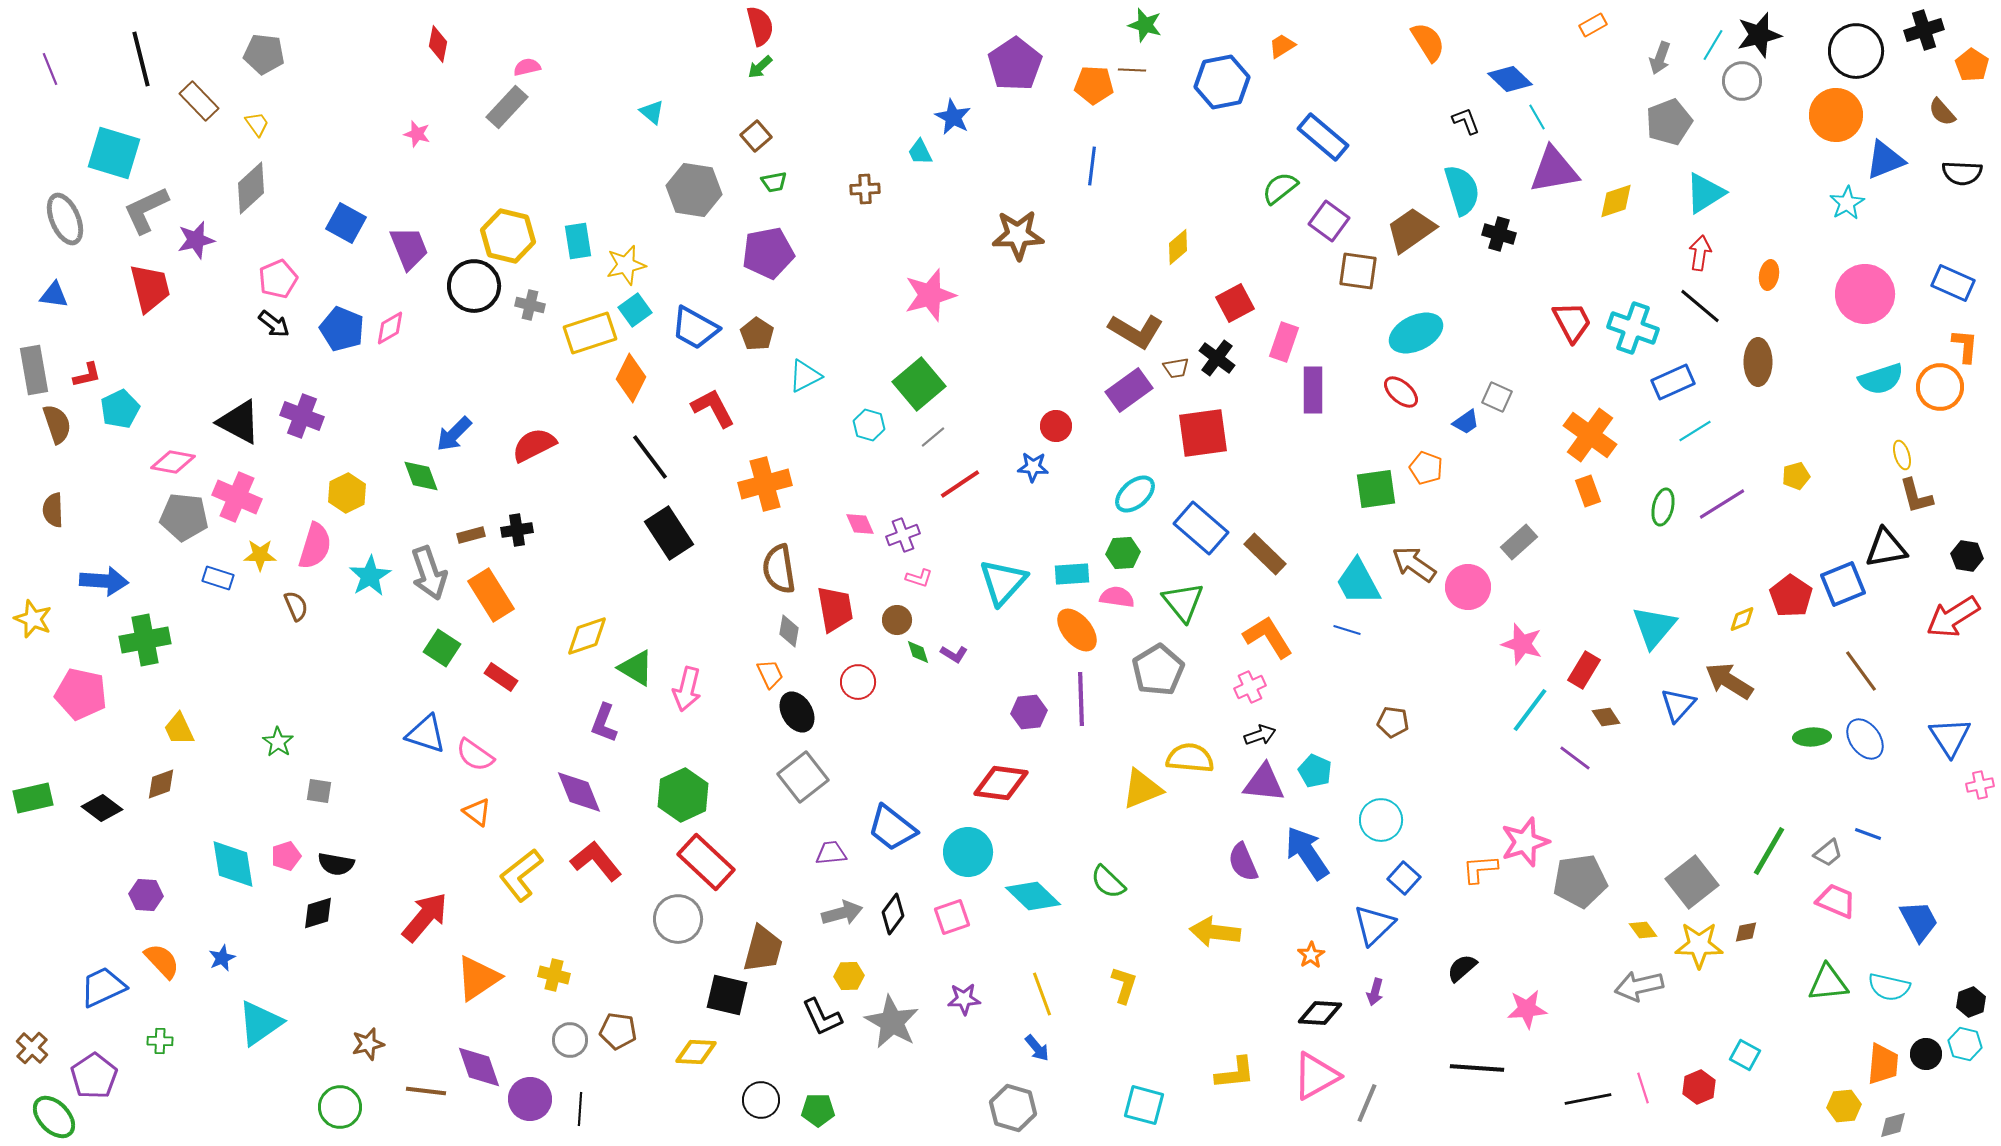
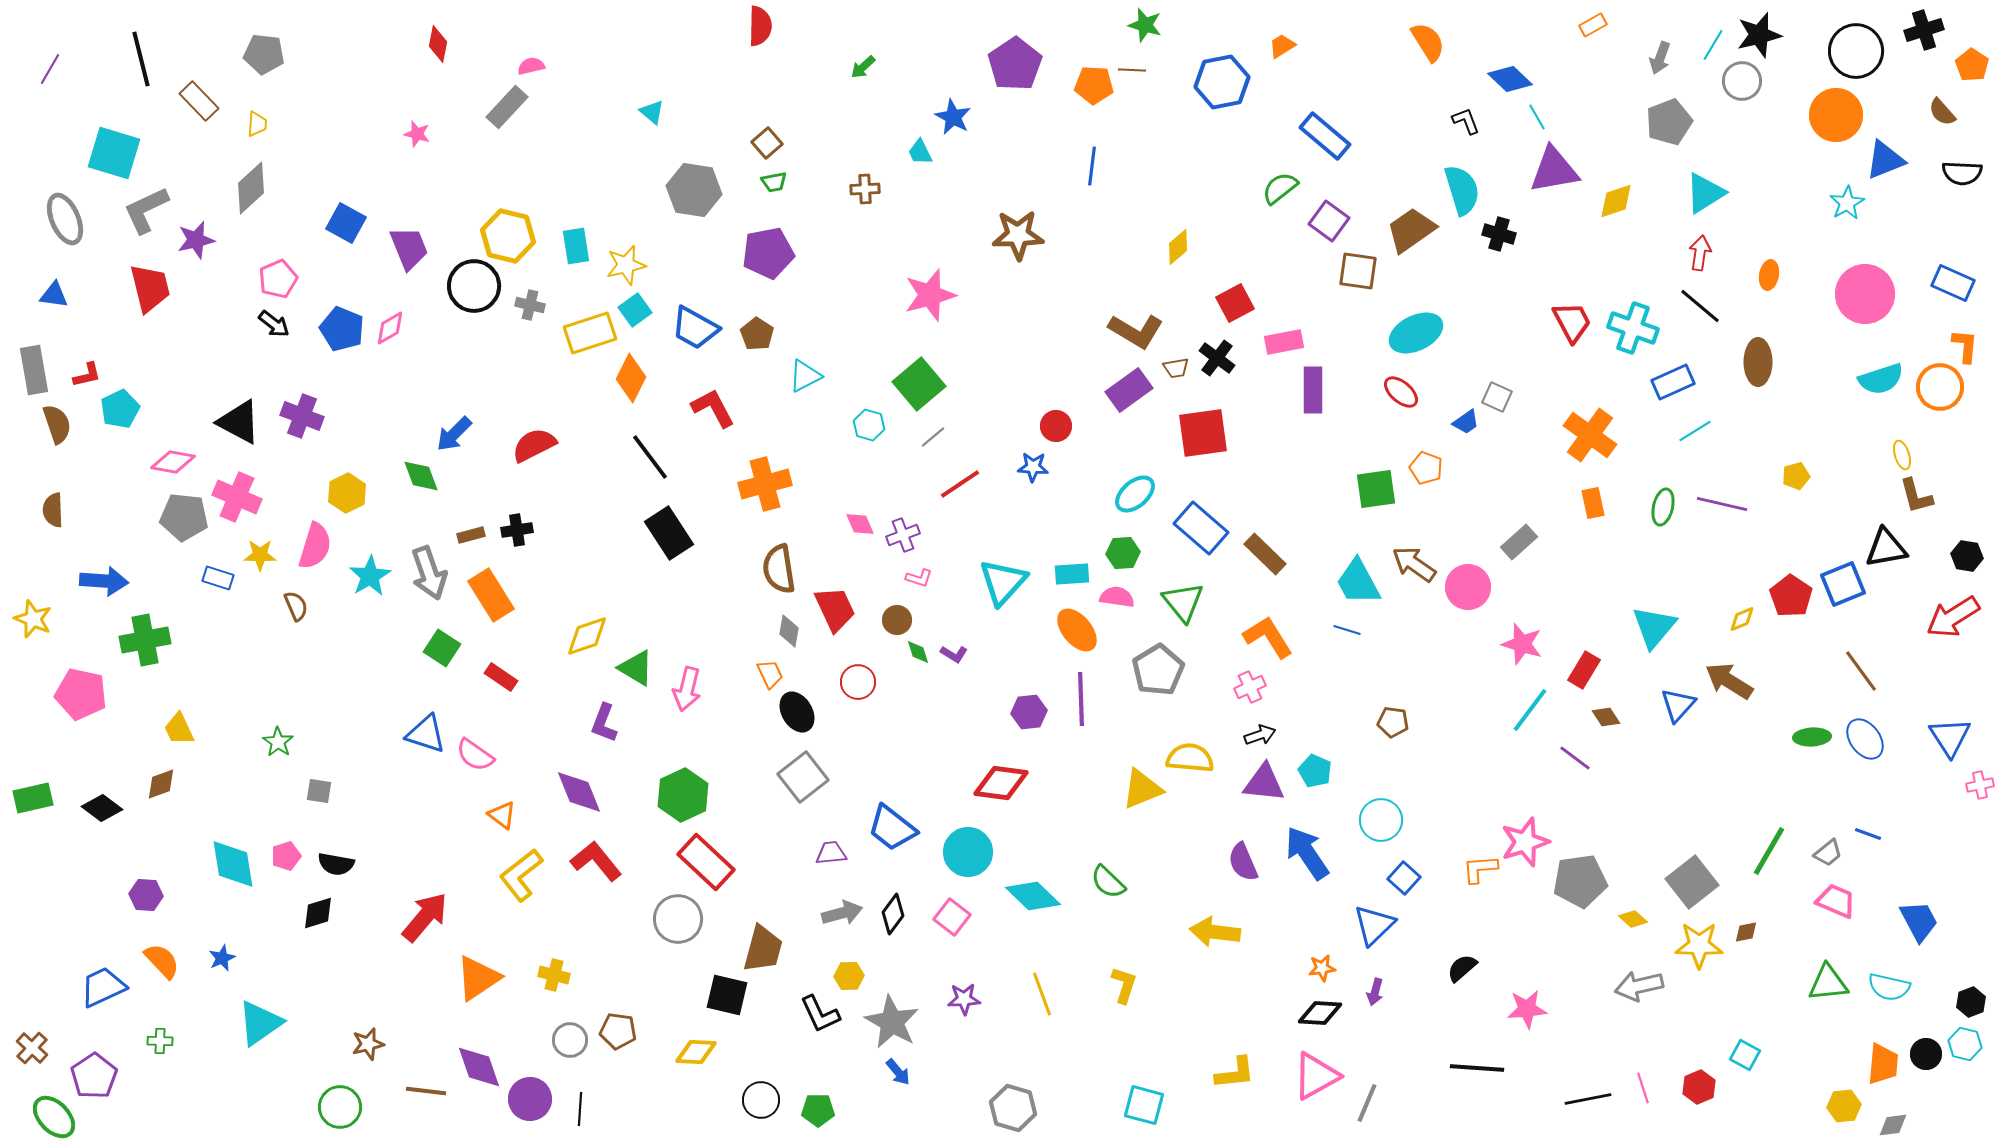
red semicircle at (760, 26): rotated 15 degrees clockwise
pink semicircle at (527, 67): moved 4 px right, 1 px up
green arrow at (760, 67): moved 103 px right
purple line at (50, 69): rotated 52 degrees clockwise
yellow trapezoid at (257, 124): rotated 40 degrees clockwise
brown square at (756, 136): moved 11 px right, 7 px down
blue rectangle at (1323, 137): moved 2 px right, 1 px up
cyan rectangle at (578, 241): moved 2 px left, 5 px down
pink rectangle at (1284, 342): rotated 60 degrees clockwise
orange rectangle at (1588, 491): moved 5 px right, 12 px down; rotated 8 degrees clockwise
purple line at (1722, 504): rotated 45 degrees clockwise
red trapezoid at (835, 609): rotated 15 degrees counterclockwise
orange triangle at (477, 812): moved 25 px right, 3 px down
pink square at (952, 917): rotated 33 degrees counterclockwise
yellow diamond at (1643, 930): moved 10 px left, 11 px up; rotated 12 degrees counterclockwise
orange star at (1311, 955): moved 11 px right, 13 px down; rotated 24 degrees clockwise
black L-shape at (822, 1017): moved 2 px left, 3 px up
blue arrow at (1037, 1048): moved 139 px left, 24 px down
gray diamond at (1893, 1125): rotated 8 degrees clockwise
